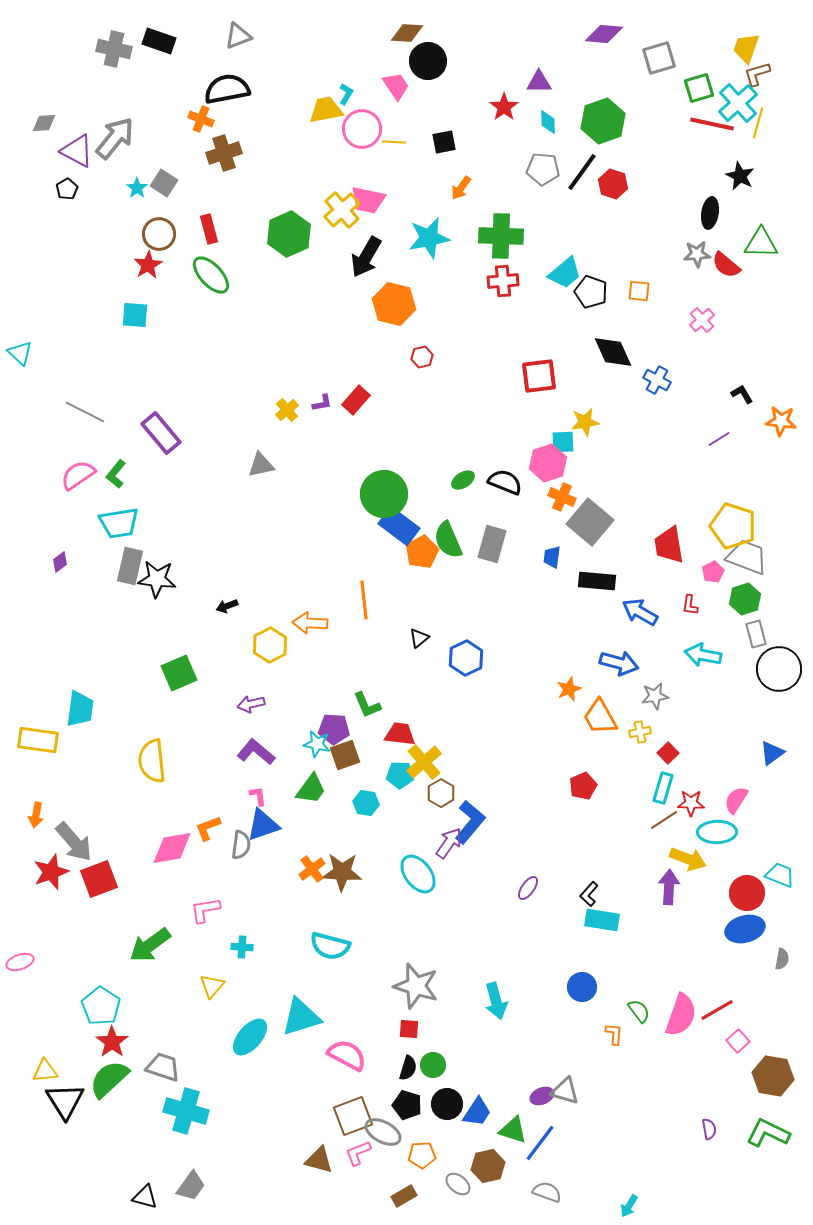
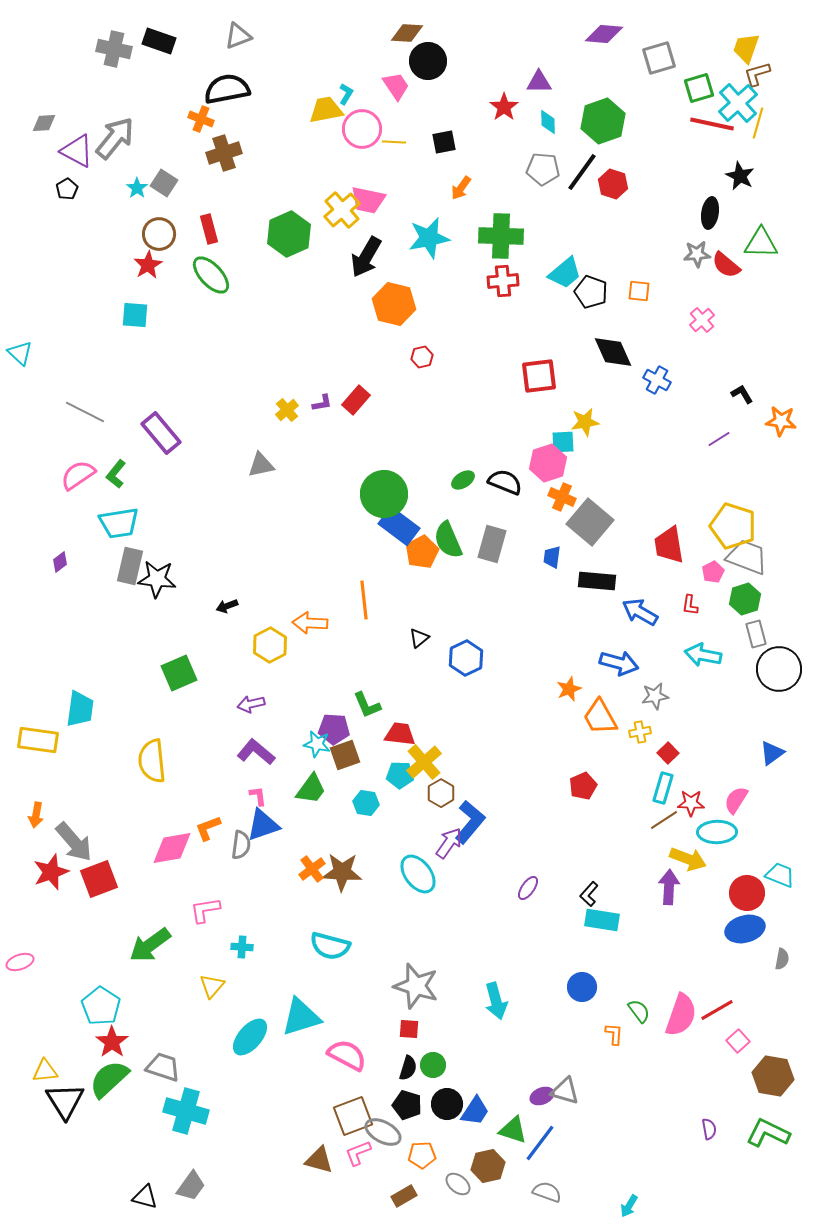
blue trapezoid at (477, 1112): moved 2 px left, 1 px up
